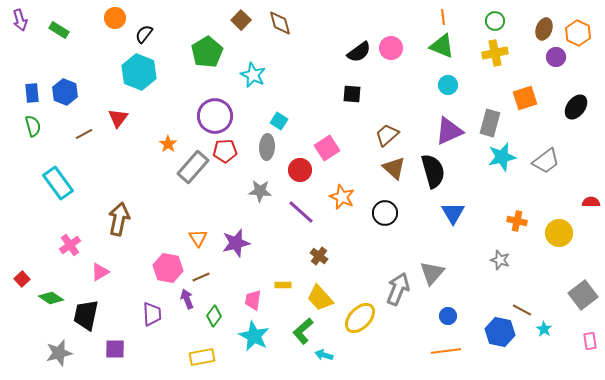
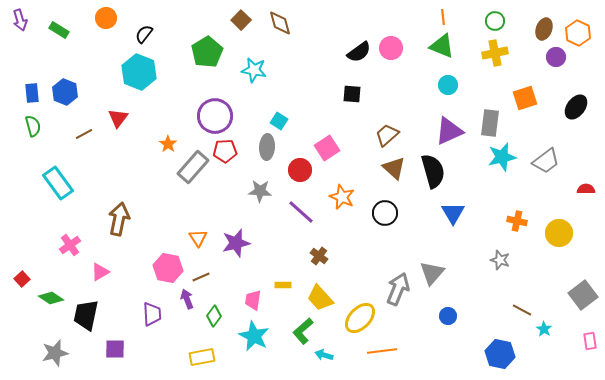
orange circle at (115, 18): moved 9 px left
cyan star at (253, 75): moved 1 px right, 5 px up; rotated 15 degrees counterclockwise
gray rectangle at (490, 123): rotated 8 degrees counterclockwise
red semicircle at (591, 202): moved 5 px left, 13 px up
blue hexagon at (500, 332): moved 22 px down
orange line at (446, 351): moved 64 px left
gray star at (59, 353): moved 4 px left
